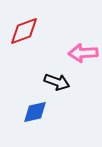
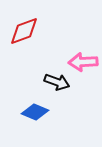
pink arrow: moved 9 px down
blue diamond: rotated 36 degrees clockwise
